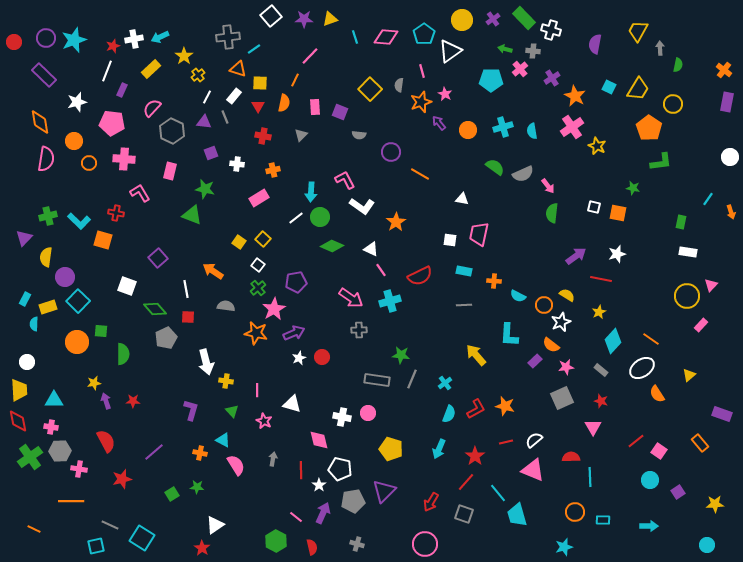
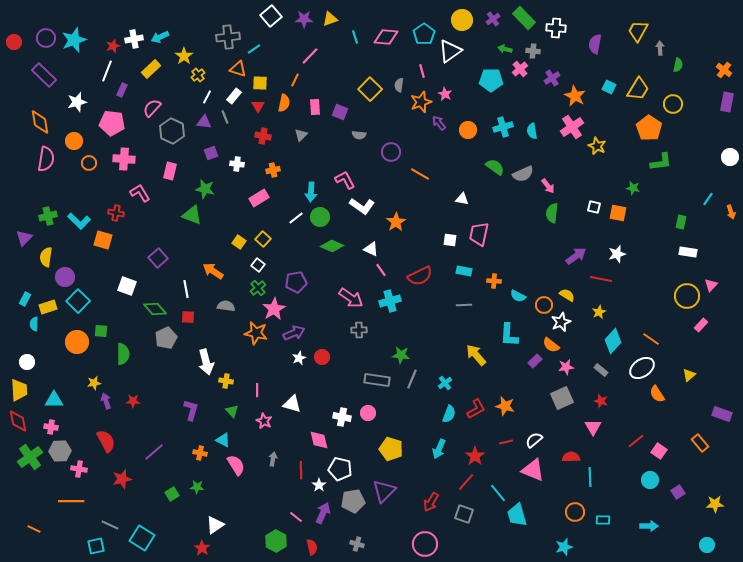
white cross at (551, 30): moved 5 px right, 2 px up; rotated 12 degrees counterclockwise
